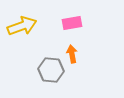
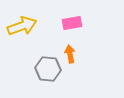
orange arrow: moved 2 px left
gray hexagon: moved 3 px left, 1 px up
